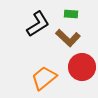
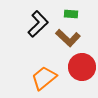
black L-shape: rotated 12 degrees counterclockwise
